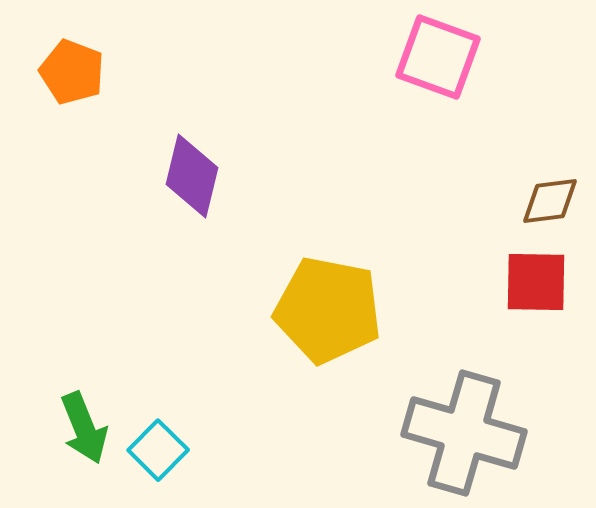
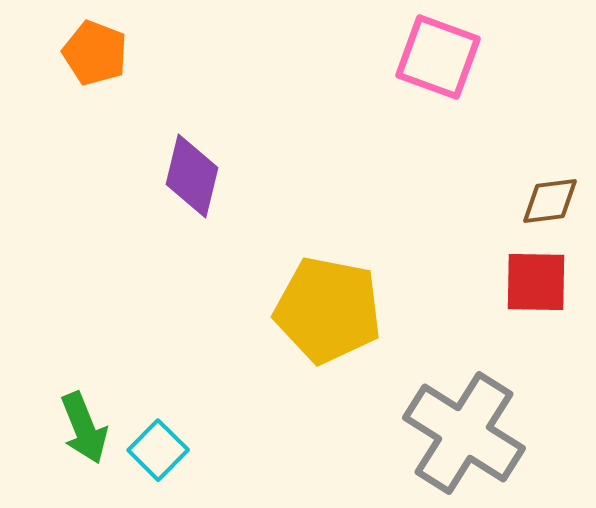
orange pentagon: moved 23 px right, 19 px up
gray cross: rotated 16 degrees clockwise
